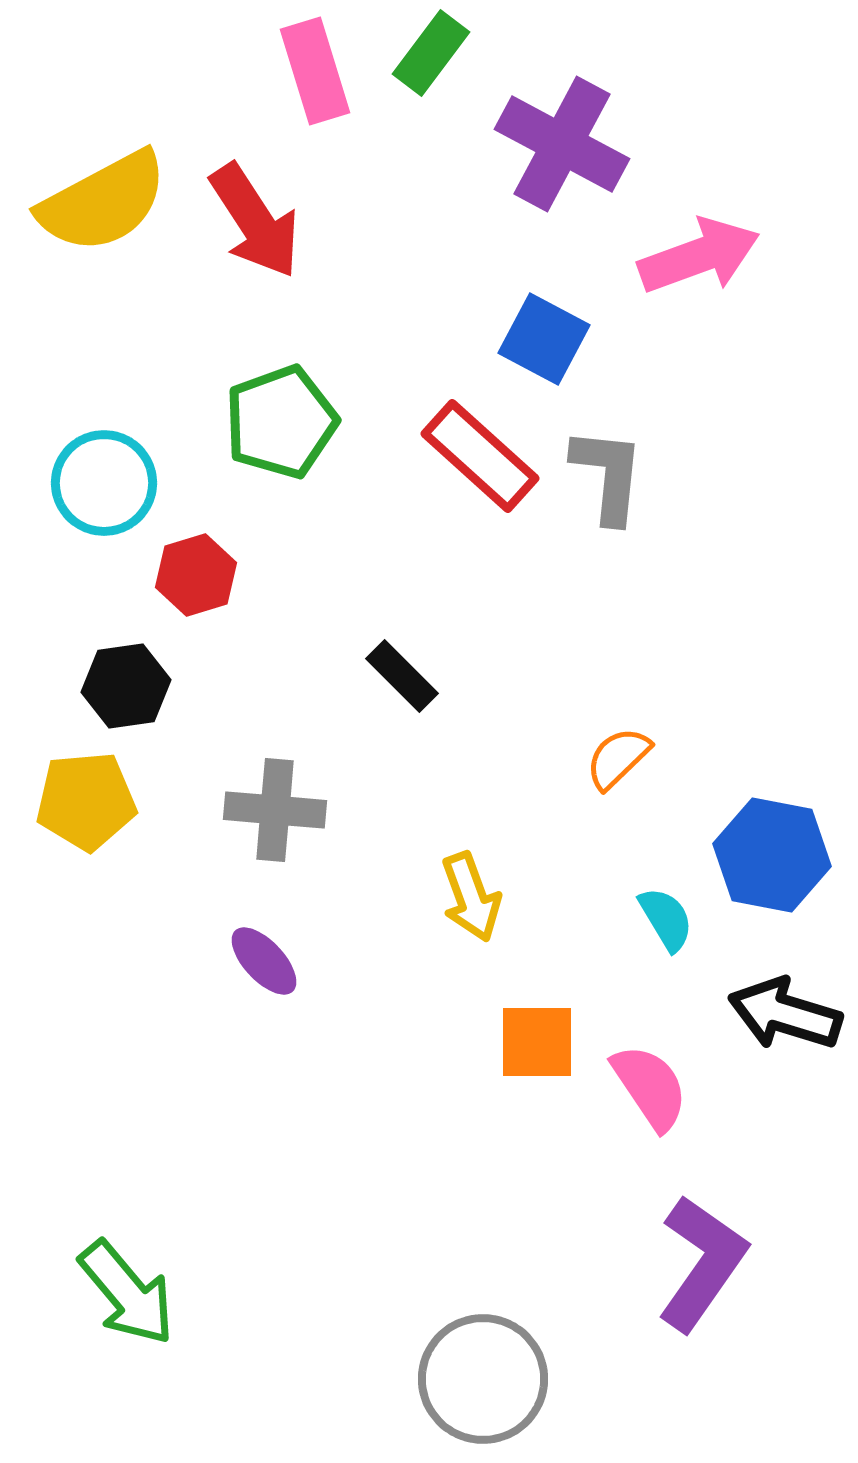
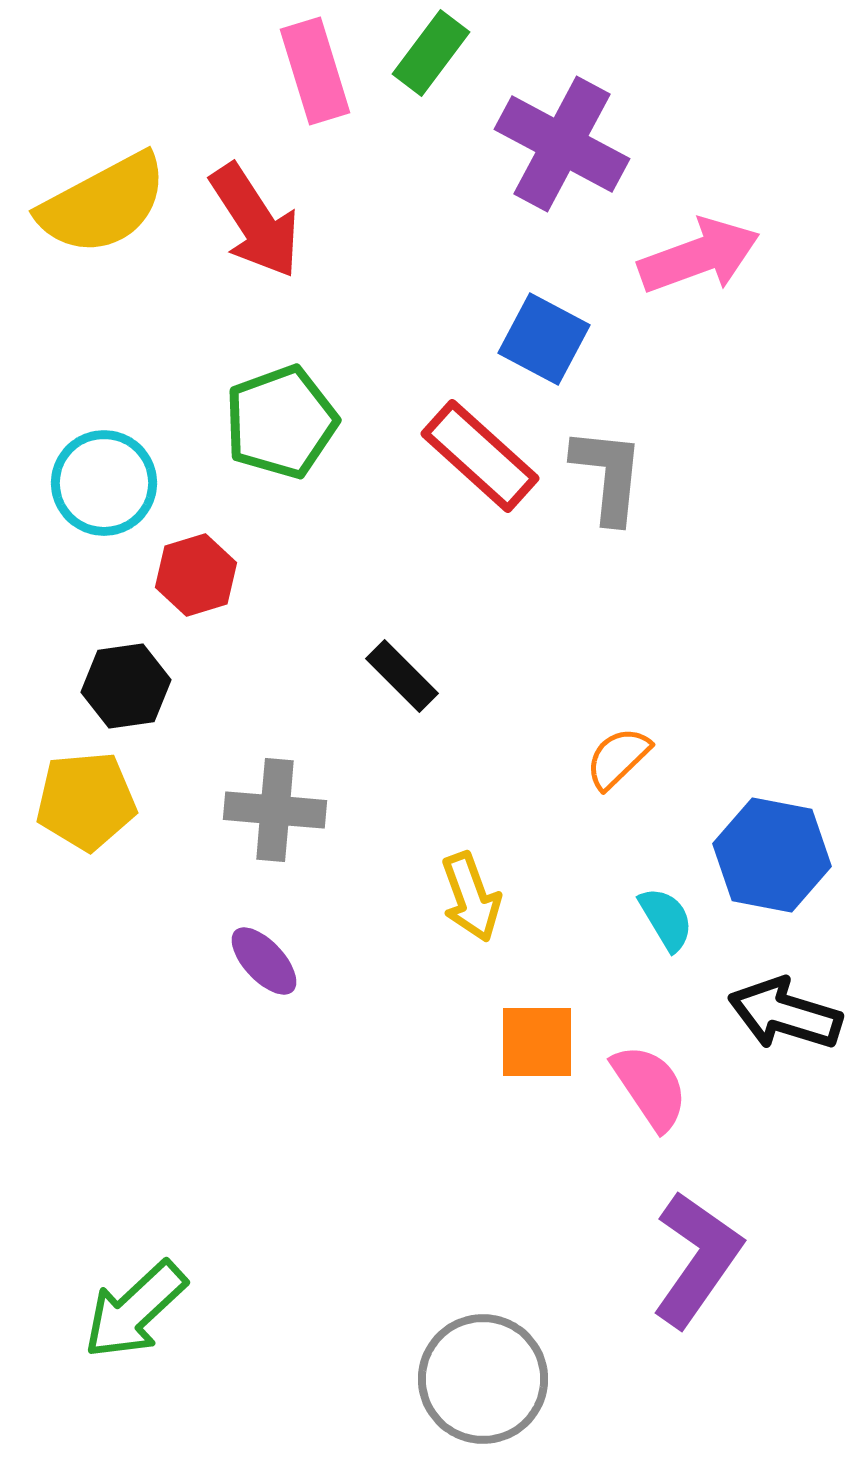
yellow semicircle: moved 2 px down
purple L-shape: moved 5 px left, 4 px up
green arrow: moved 8 px right, 17 px down; rotated 87 degrees clockwise
